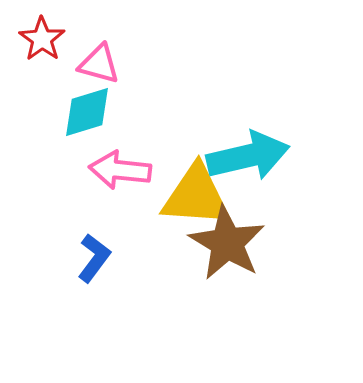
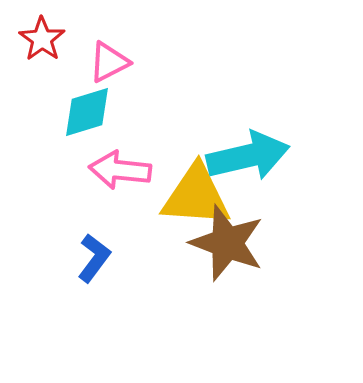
pink triangle: moved 10 px right, 2 px up; rotated 42 degrees counterclockwise
brown star: rotated 10 degrees counterclockwise
